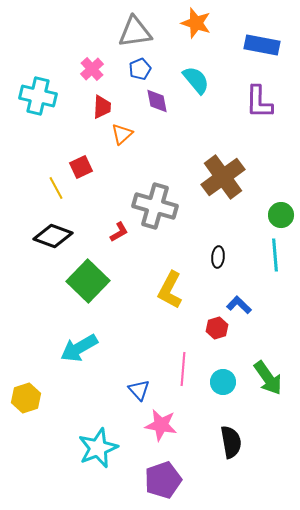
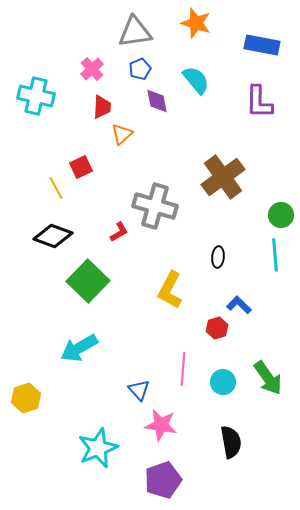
cyan cross: moved 2 px left
